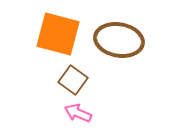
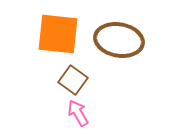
orange square: rotated 9 degrees counterclockwise
pink arrow: rotated 36 degrees clockwise
